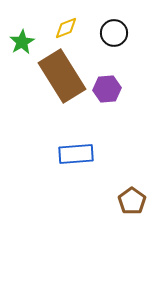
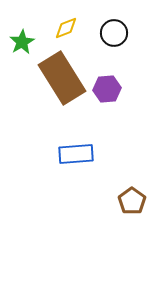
brown rectangle: moved 2 px down
